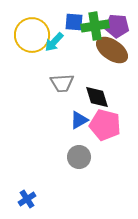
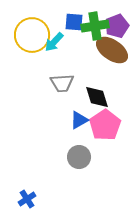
purple pentagon: rotated 25 degrees counterclockwise
pink pentagon: rotated 24 degrees clockwise
